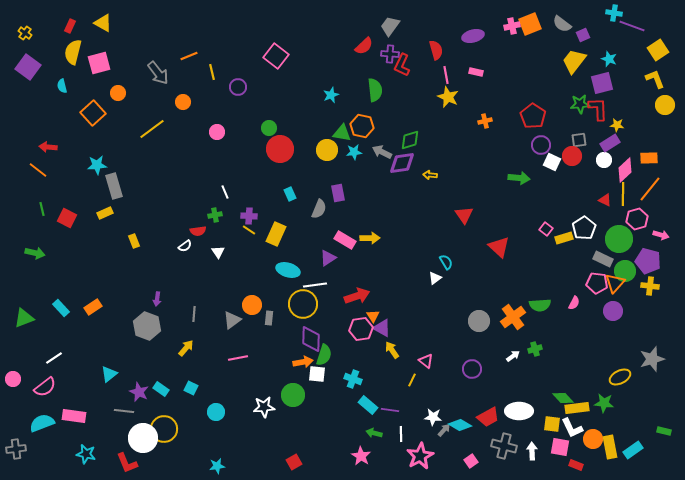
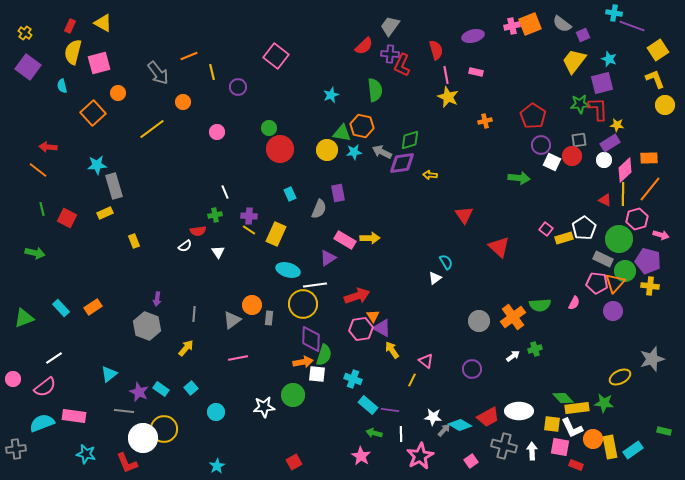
cyan square at (191, 388): rotated 24 degrees clockwise
cyan star at (217, 466): rotated 21 degrees counterclockwise
